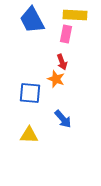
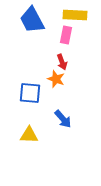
pink rectangle: moved 1 px down
